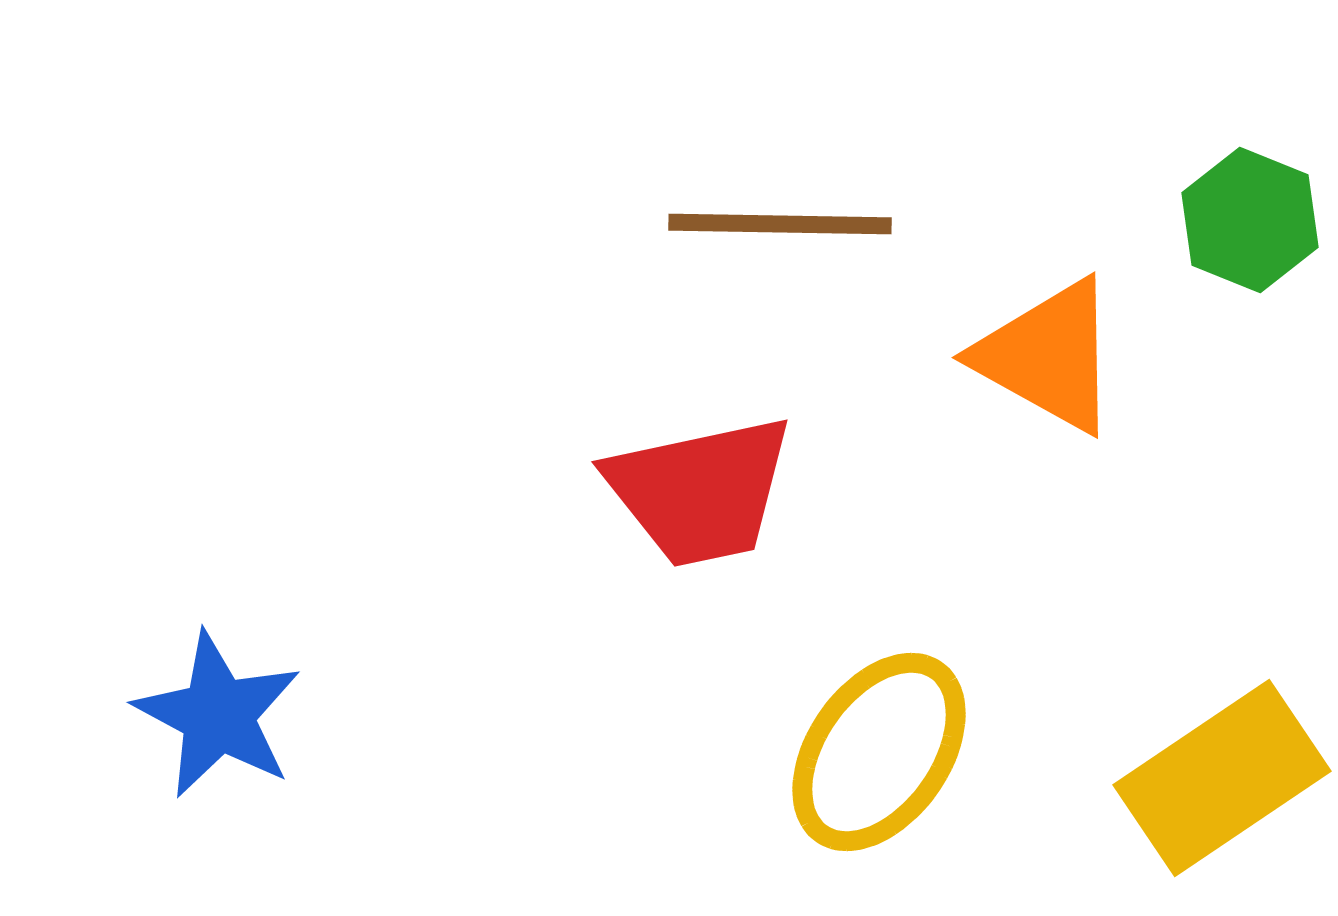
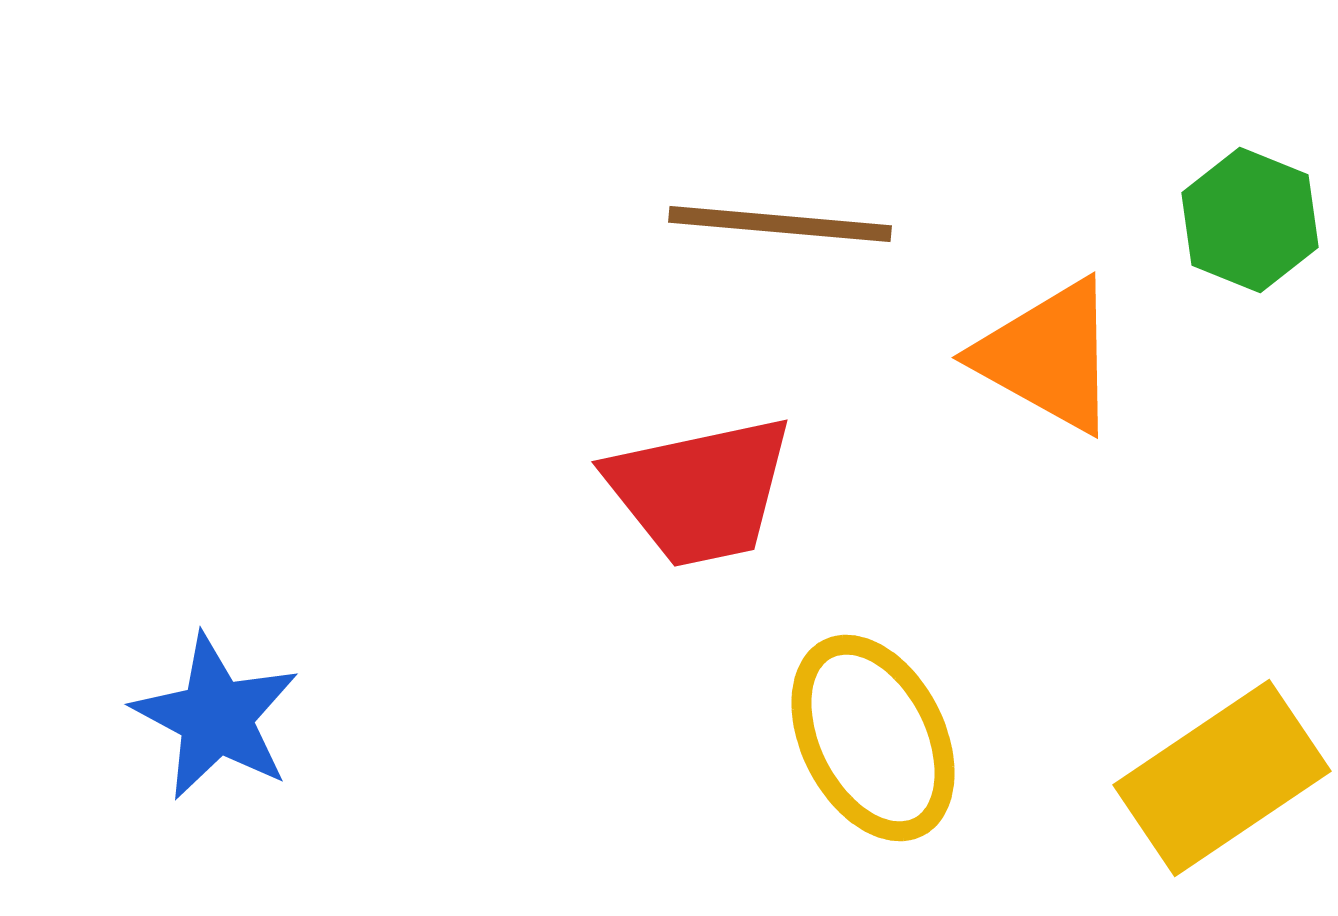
brown line: rotated 4 degrees clockwise
blue star: moved 2 px left, 2 px down
yellow ellipse: moved 6 px left, 14 px up; rotated 62 degrees counterclockwise
